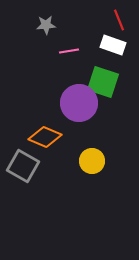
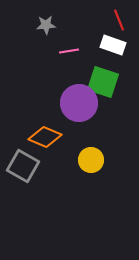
yellow circle: moved 1 px left, 1 px up
